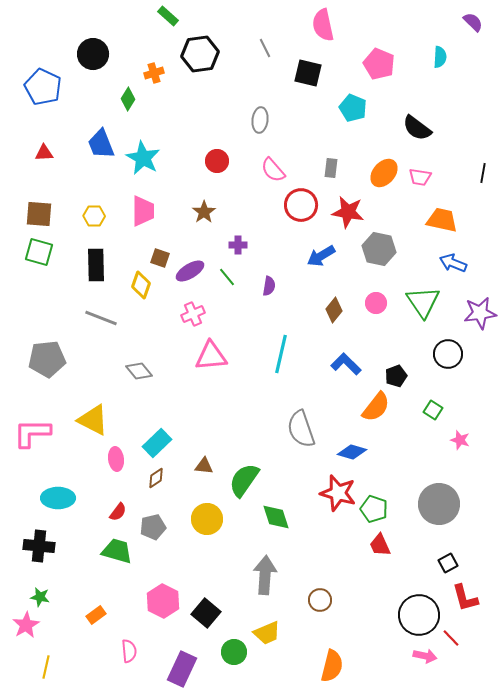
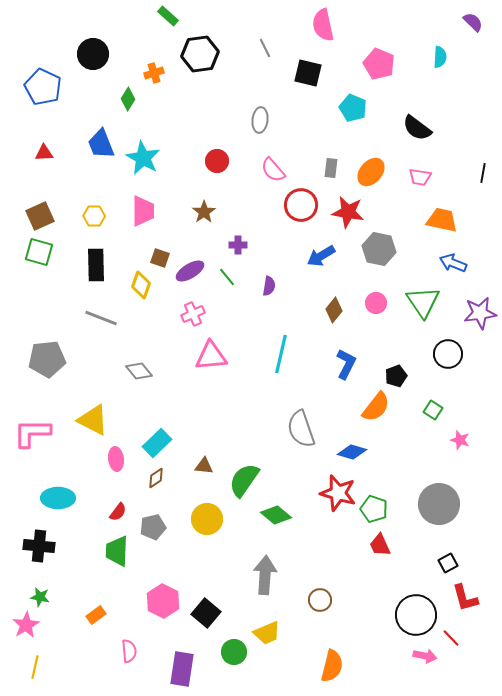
orange ellipse at (384, 173): moved 13 px left, 1 px up
brown square at (39, 214): moved 1 px right, 2 px down; rotated 28 degrees counterclockwise
blue L-shape at (346, 364): rotated 72 degrees clockwise
green diamond at (276, 517): moved 2 px up; rotated 32 degrees counterclockwise
green trapezoid at (117, 551): rotated 104 degrees counterclockwise
black circle at (419, 615): moved 3 px left
yellow line at (46, 667): moved 11 px left
purple rectangle at (182, 669): rotated 16 degrees counterclockwise
